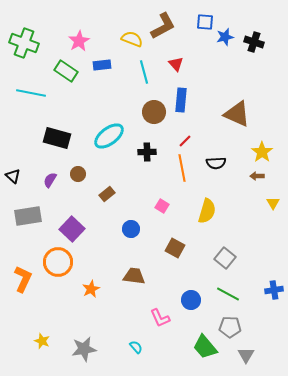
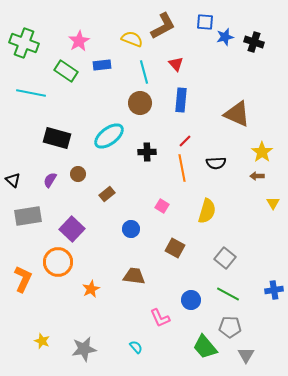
brown circle at (154, 112): moved 14 px left, 9 px up
black triangle at (13, 176): moved 4 px down
